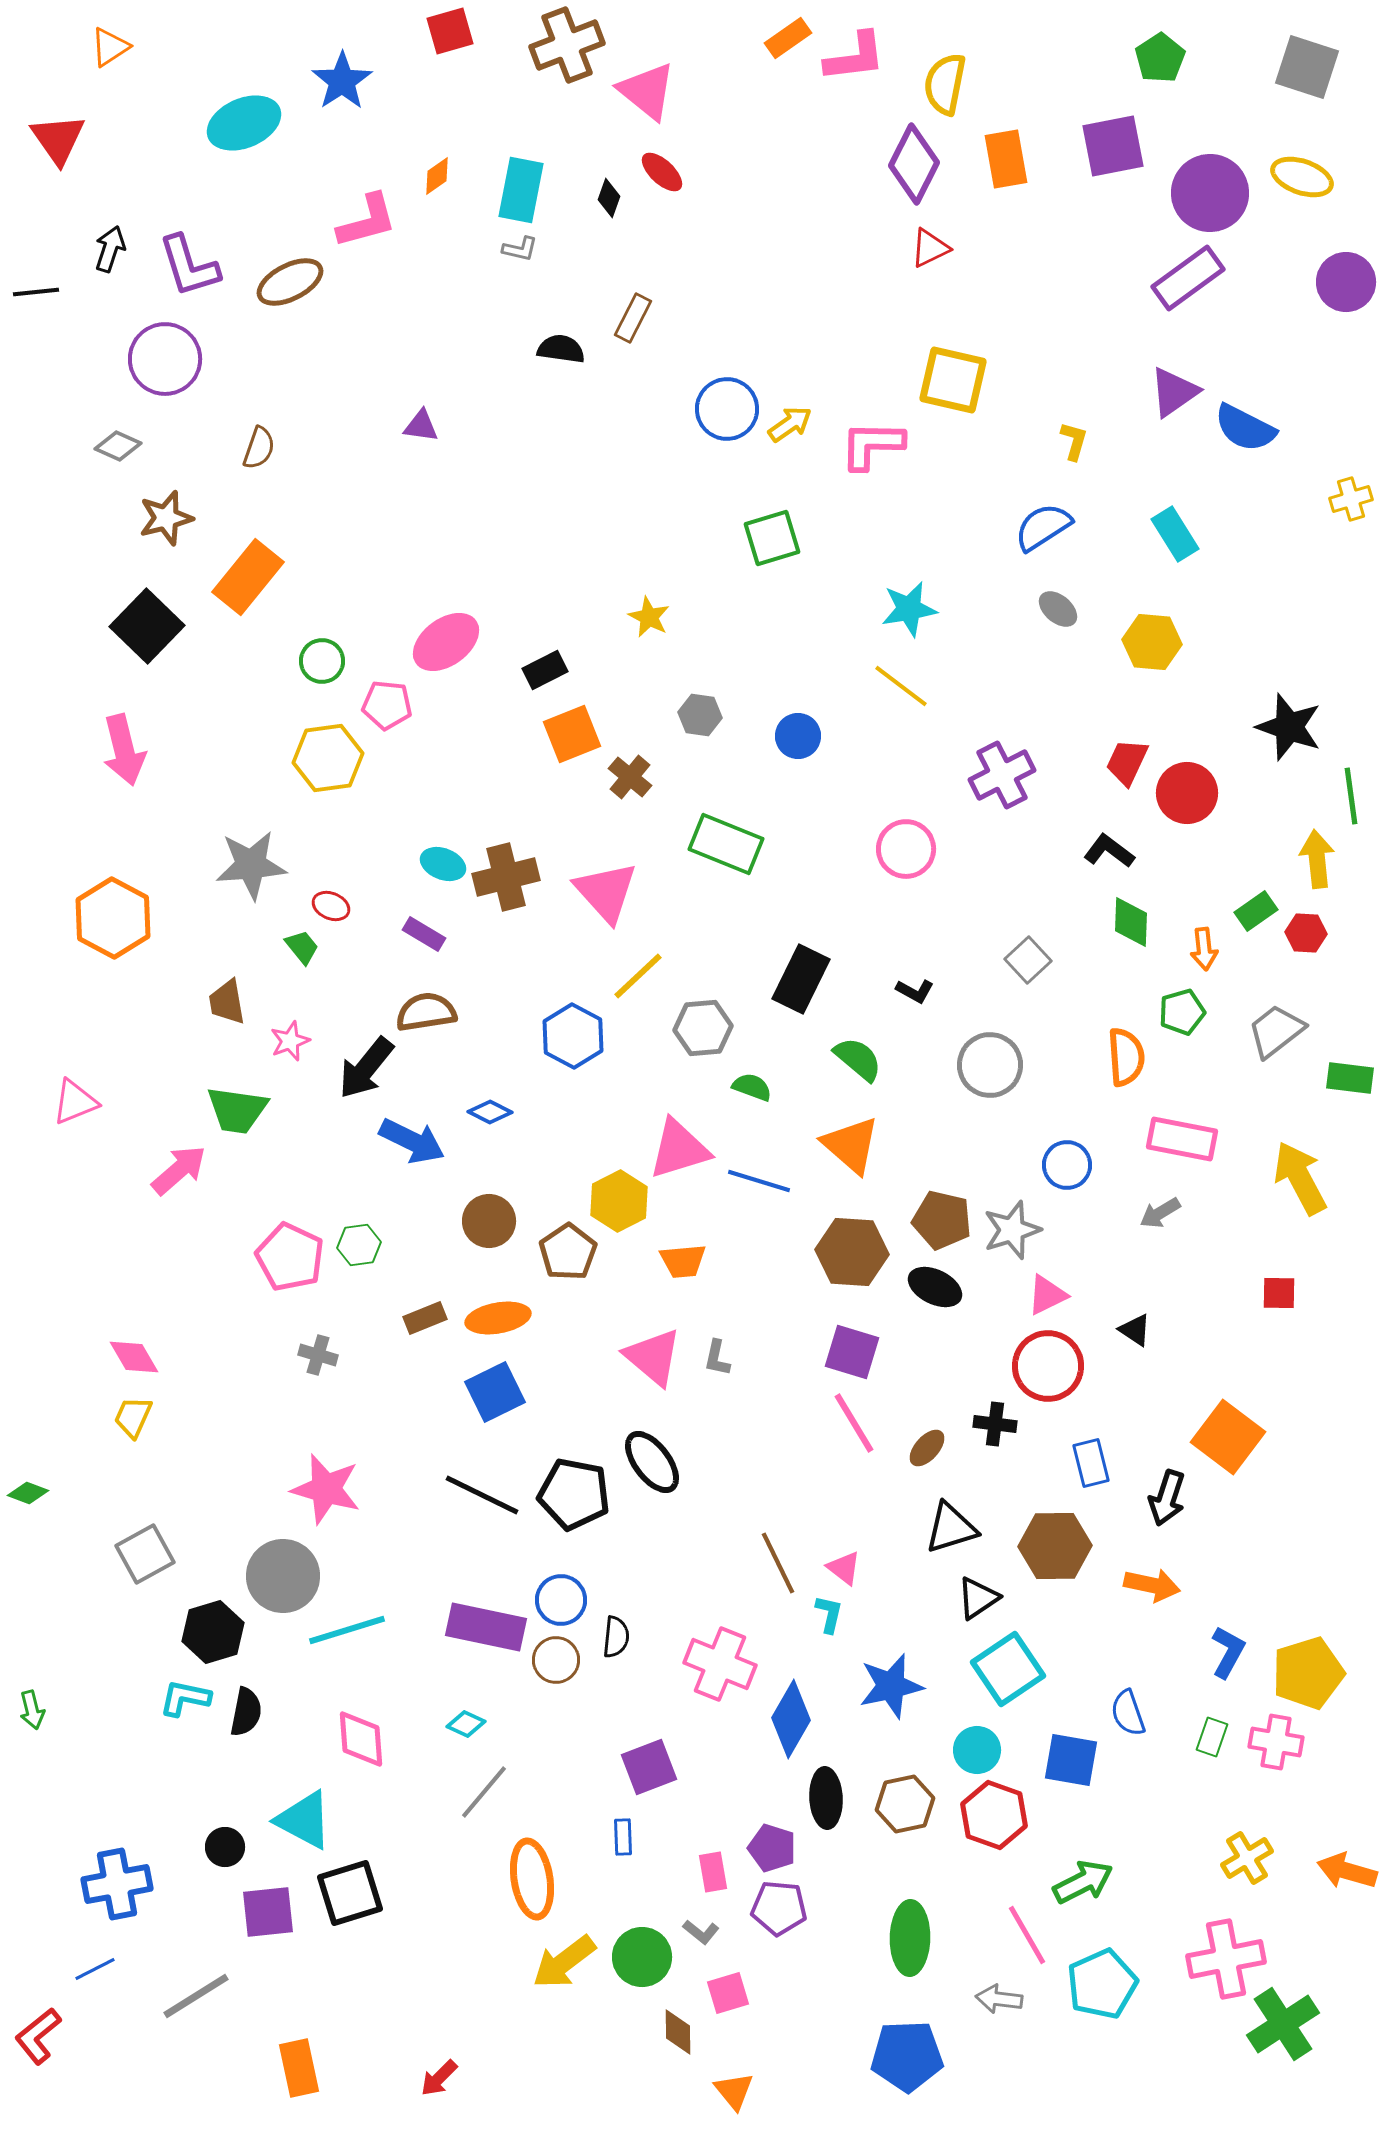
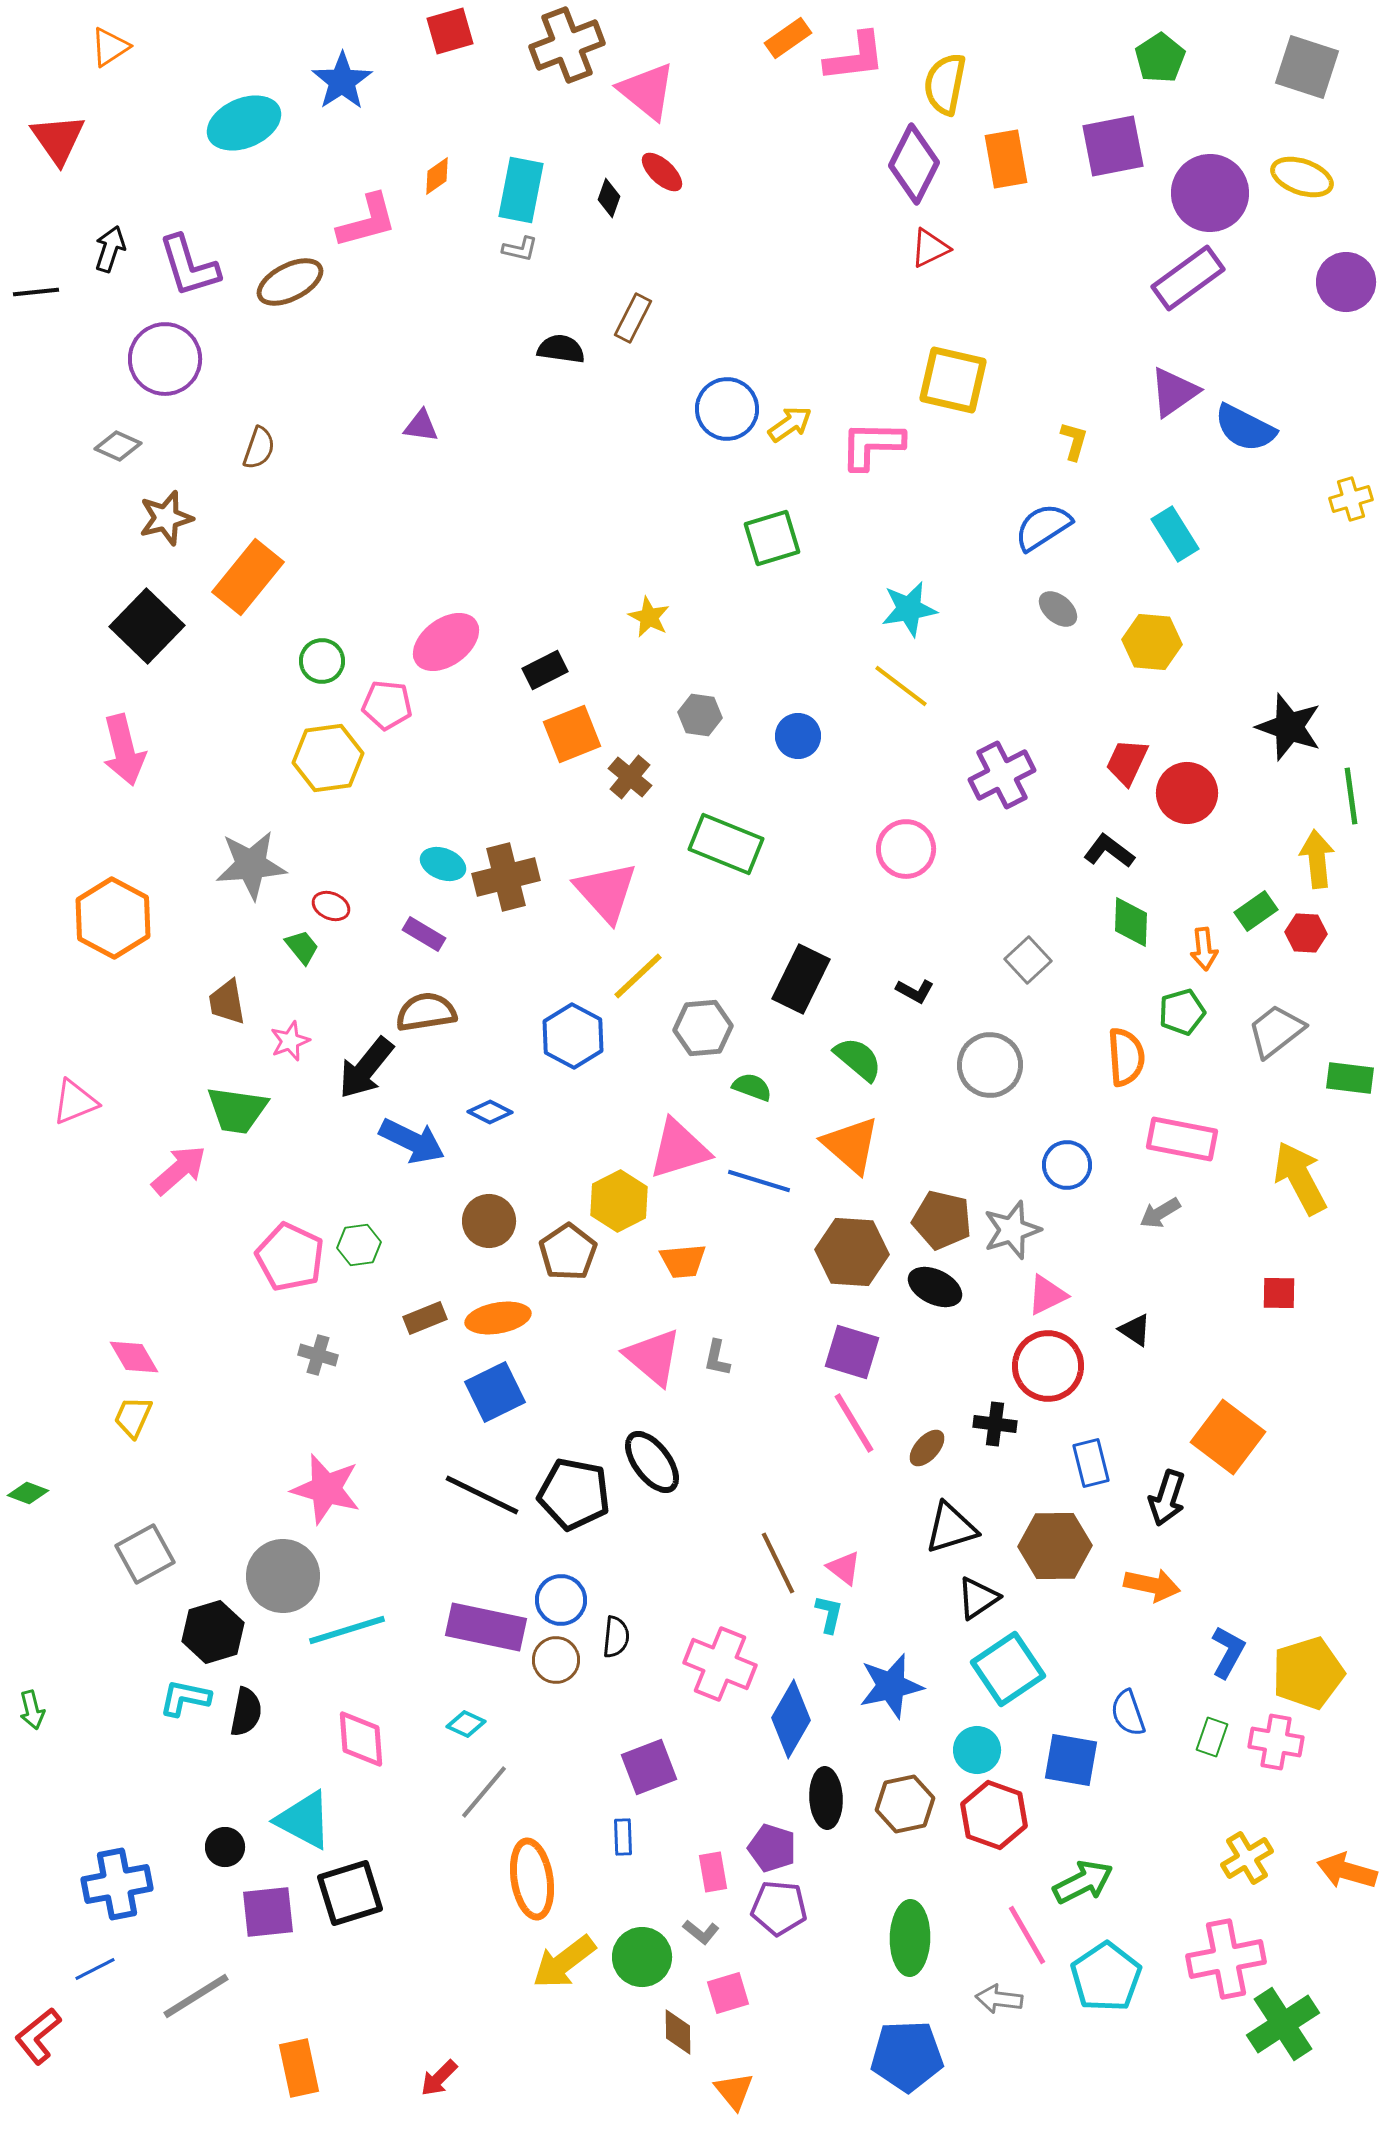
cyan pentagon at (1102, 1984): moved 4 px right, 7 px up; rotated 10 degrees counterclockwise
